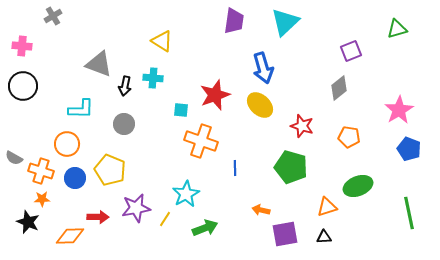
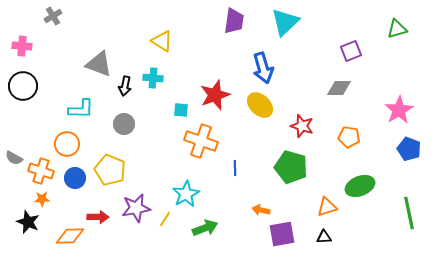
gray diamond at (339, 88): rotated 40 degrees clockwise
green ellipse at (358, 186): moved 2 px right
purple square at (285, 234): moved 3 px left
